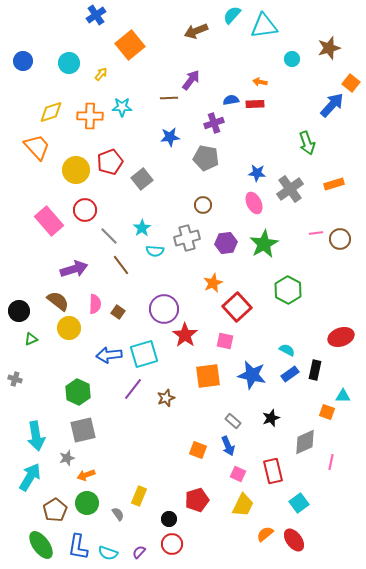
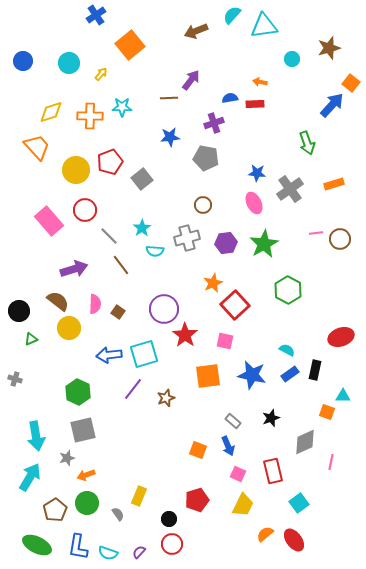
blue semicircle at (231, 100): moved 1 px left, 2 px up
red square at (237, 307): moved 2 px left, 2 px up
green ellipse at (41, 545): moved 4 px left; rotated 28 degrees counterclockwise
